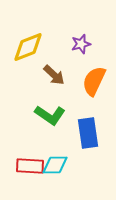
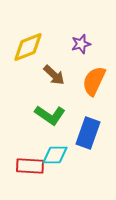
blue rectangle: rotated 28 degrees clockwise
cyan diamond: moved 10 px up
